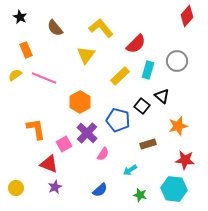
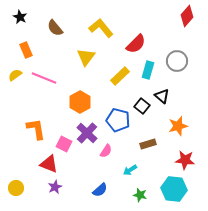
yellow triangle: moved 2 px down
pink square: rotated 35 degrees counterclockwise
pink semicircle: moved 3 px right, 3 px up
